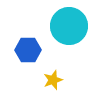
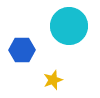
blue hexagon: moved 6 px left
